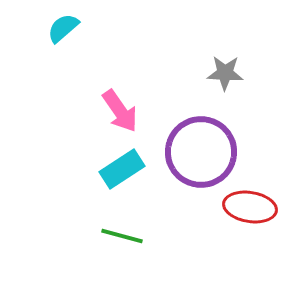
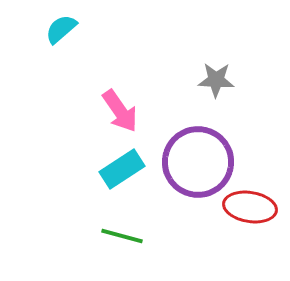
cyan semicircle: moved 2 px left, 1 px down
gray star: moved 9 px left, 7 px down
purple circle: moved 3 px left, 10 px down
